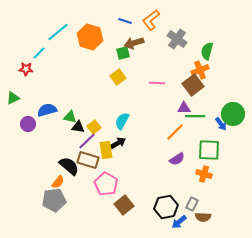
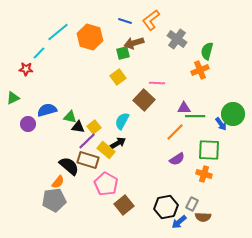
brown square at (193, 85): moved 49 px left, 15 px down; rotated 10 degrees counterclockwise
yellow rectangle at (106, 150): rotated 42 degrees counterclockwise
